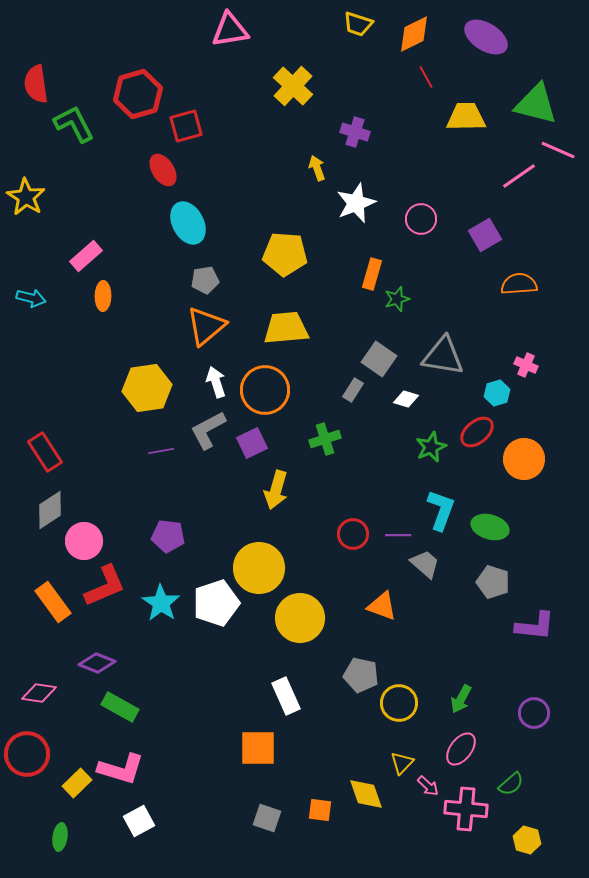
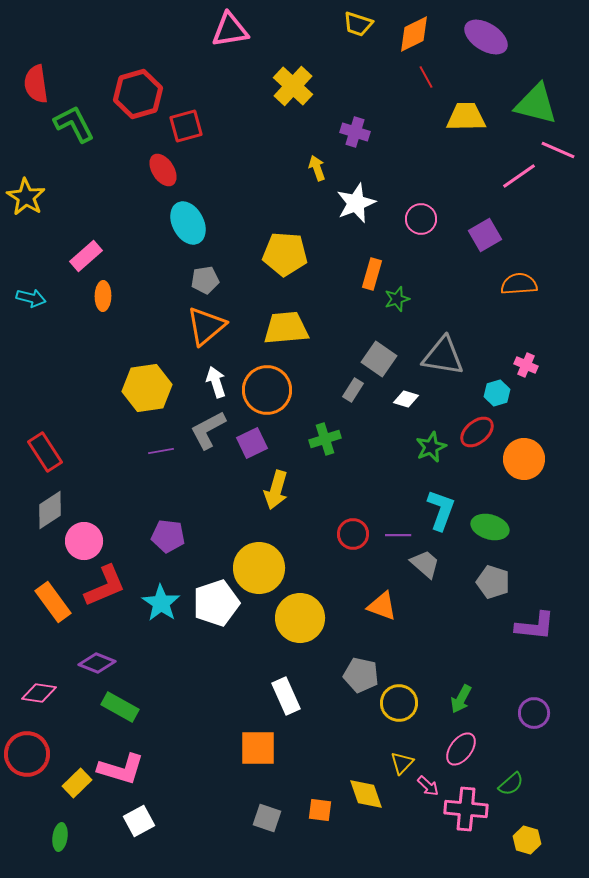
orange circle at (265, 390): moved 2 px right
